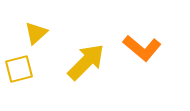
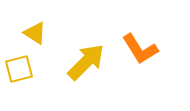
yellow triangle: moved 1 px left; rotated 45 degrees counterclockwise
orange L-shape: moved 2 px left, 1 px down; rotated 18 degrees clockwise
